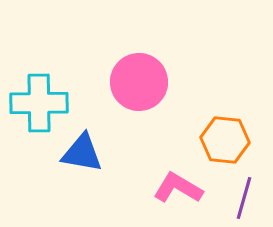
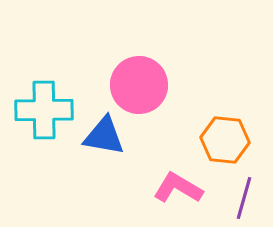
pink circle: moved 3 px down
cyan cross: moved 5 px right, 7 px down
blue triangle: moved 22 px right, 17 px up
